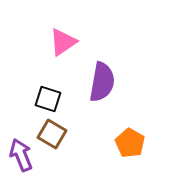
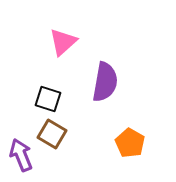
pink triangle: rotated 8 degrees counterclockwise
purple semicircle: moved 3 px right
